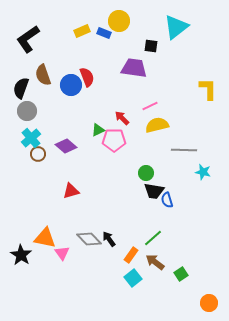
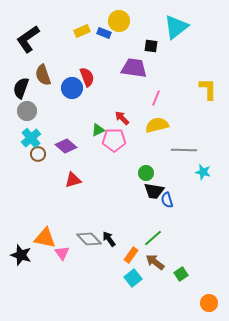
blue circle: moved 1 px right, 3 px down
pink line: moved 6 px right, 8 px up; rotated 42 degrees counterclockwise
red triangle: moved 2 px right, 11 px up
black star: rotated 15 degrees counterclockwise
